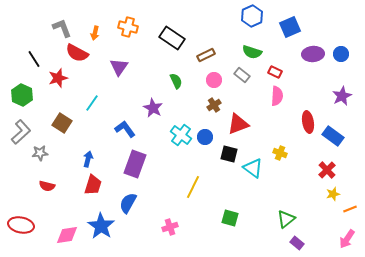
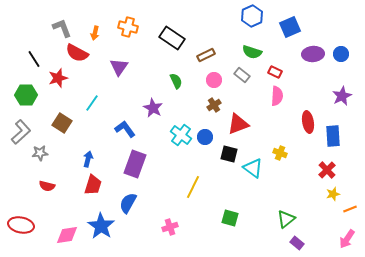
green hexagon at (22, 95): moved 4 px right; rotated 25 degrees counterclockwise
blue rectangle at (333, 136): rotated 50 degrees clockwise
